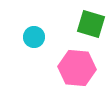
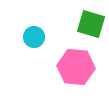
pink hexagon: moved 1 px left, 1 px up
